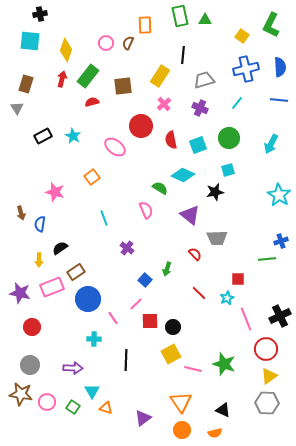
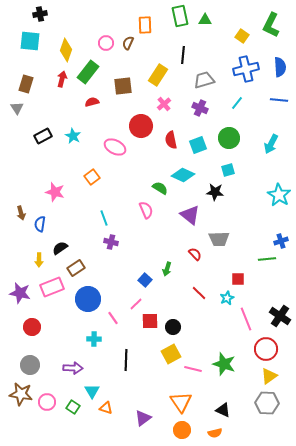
green rectangle at (88, 76): moved 4 px up
yellow rectangle at (160, 76): moved 2 px left, 1 px up
pink ellipse at (115, 147): rotated 10 degrees counterclockwise
black star at (215, 192): rotated 18 degrees clockwise
gray trapezoid at (217, 238): moved 2 px right, 1 px down
purple cross at (127, 248): moved 16 px left, 6 px up; rotated 24 degrees counterclockwise
brown rectangle at (76, 272): moved 4 px up
black cross at (280, 316): rotated 30 degrees counterclockwise
